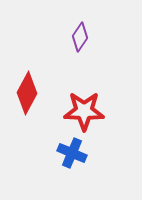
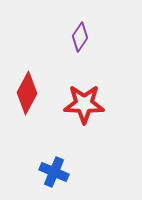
red star: moved 7 px up
blue cross: moved 18 px left, 19 px down
